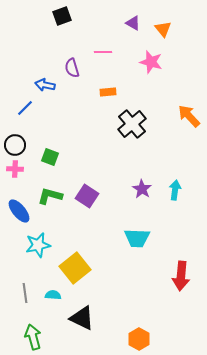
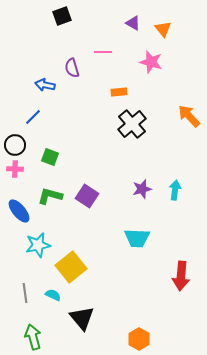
orange rectangle: moved 11 px right
blue line: moved 8 px right, 9 px down
purple star: rotated 24 degrees clockwise
yellow square: moved 4 px left, 1 px up
cyan semicircle: rotated 21 degrees clockwise
black triangle: rotated 24 degrees clockwise
